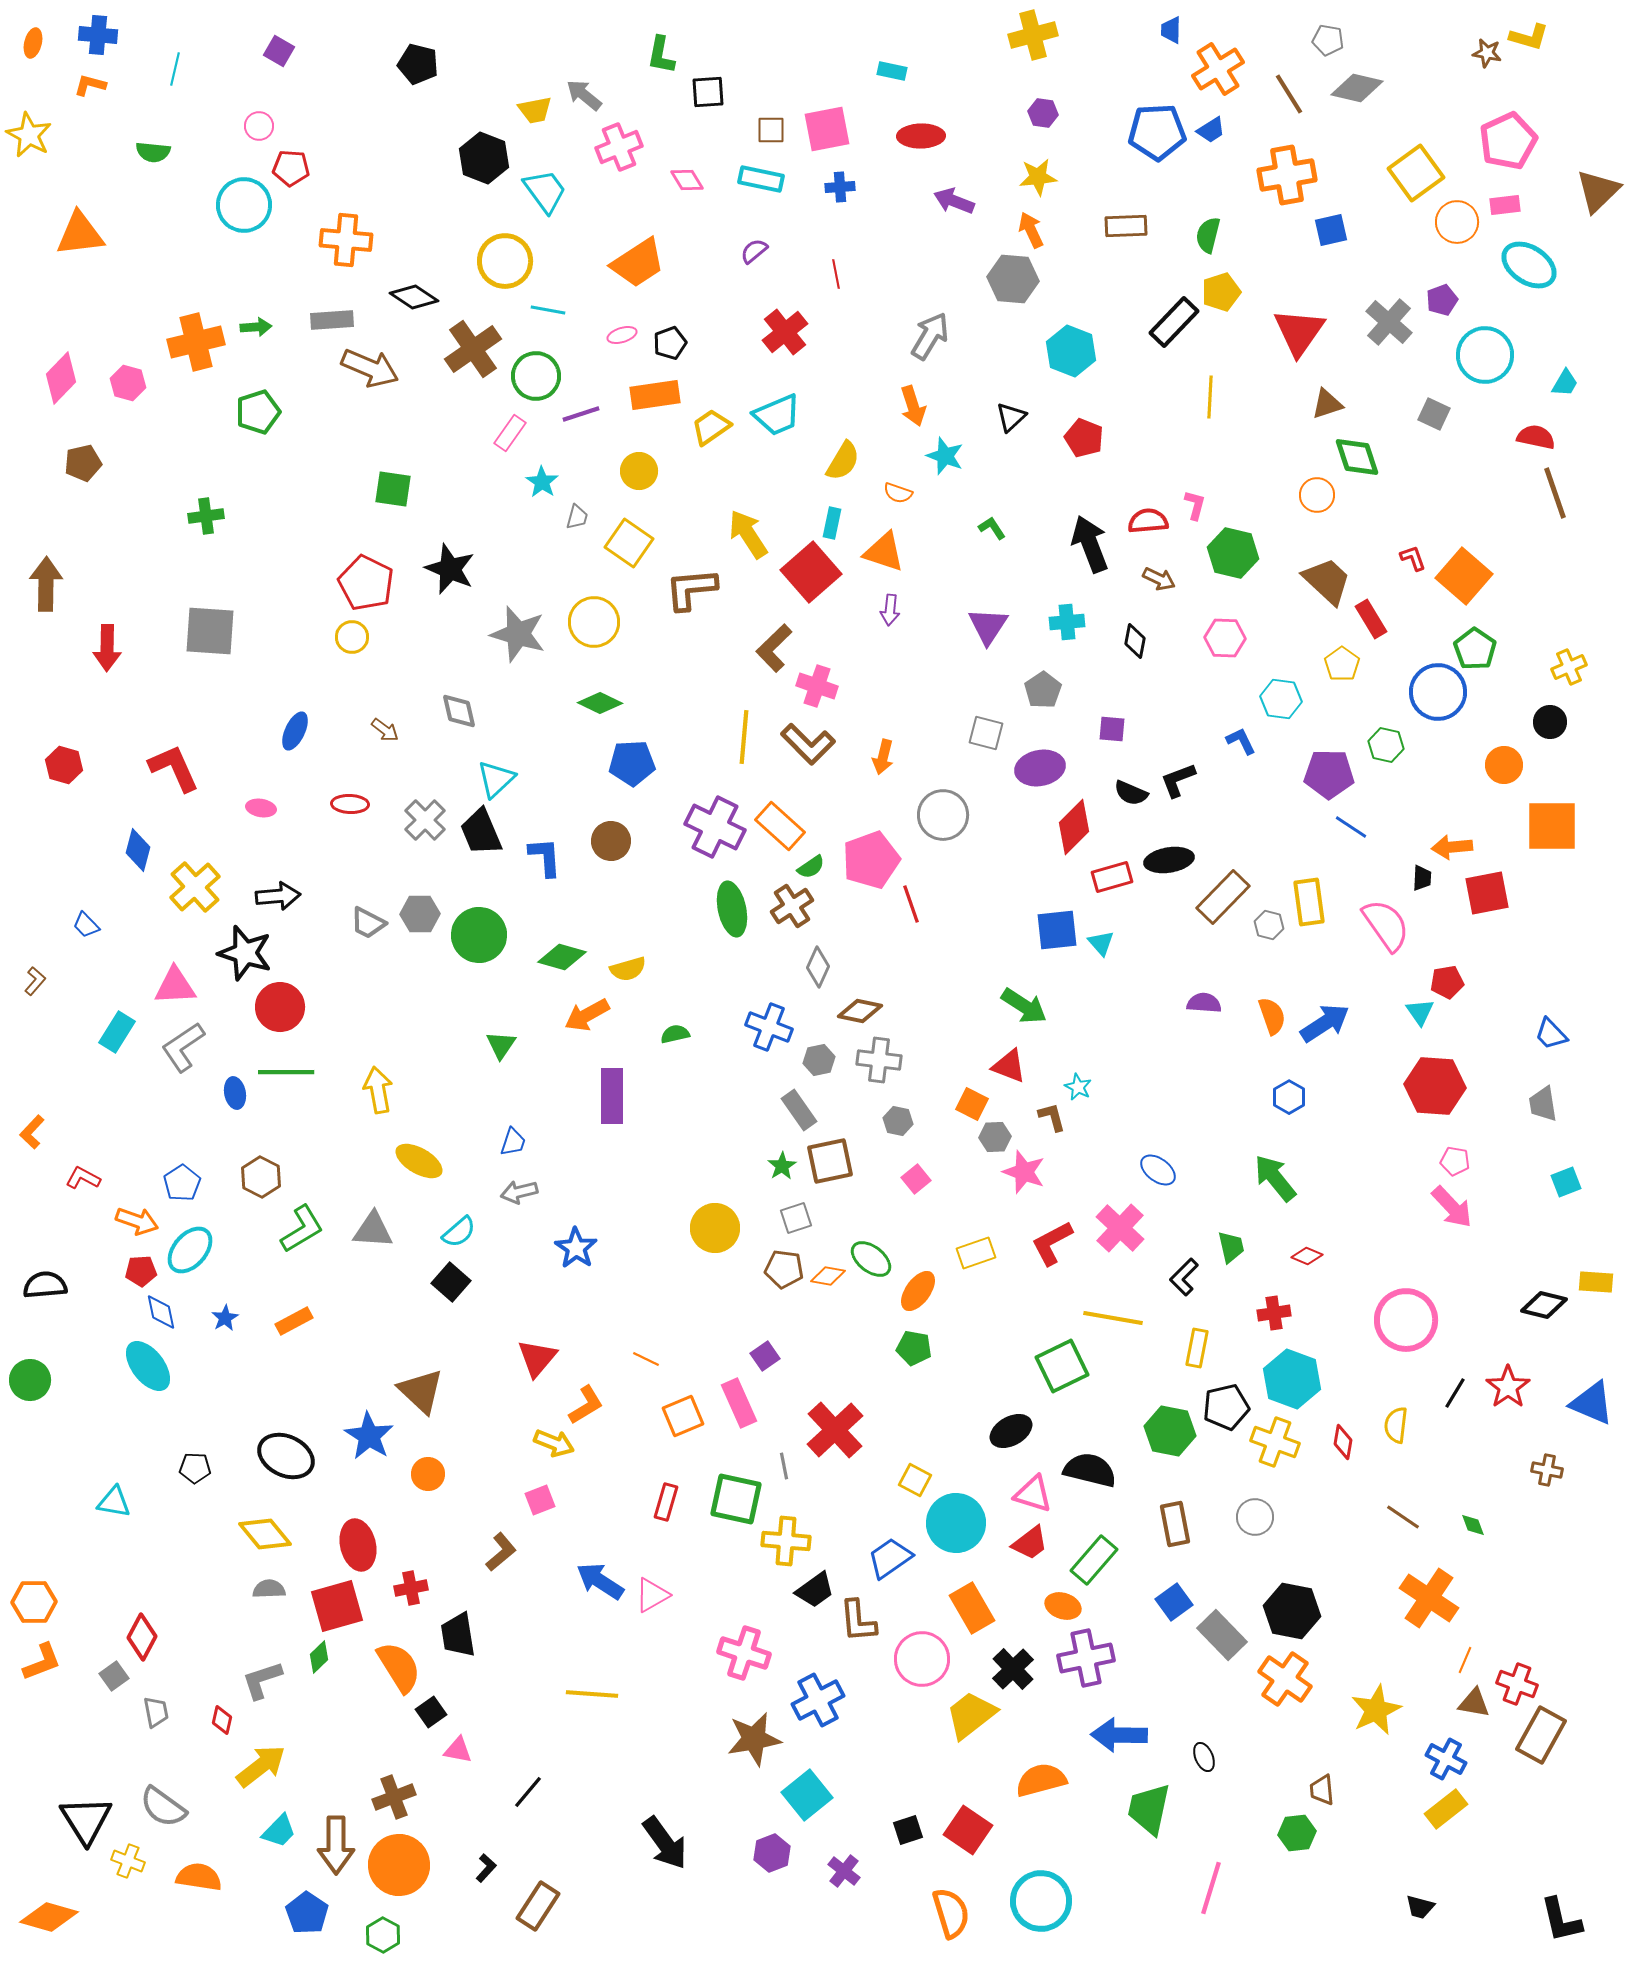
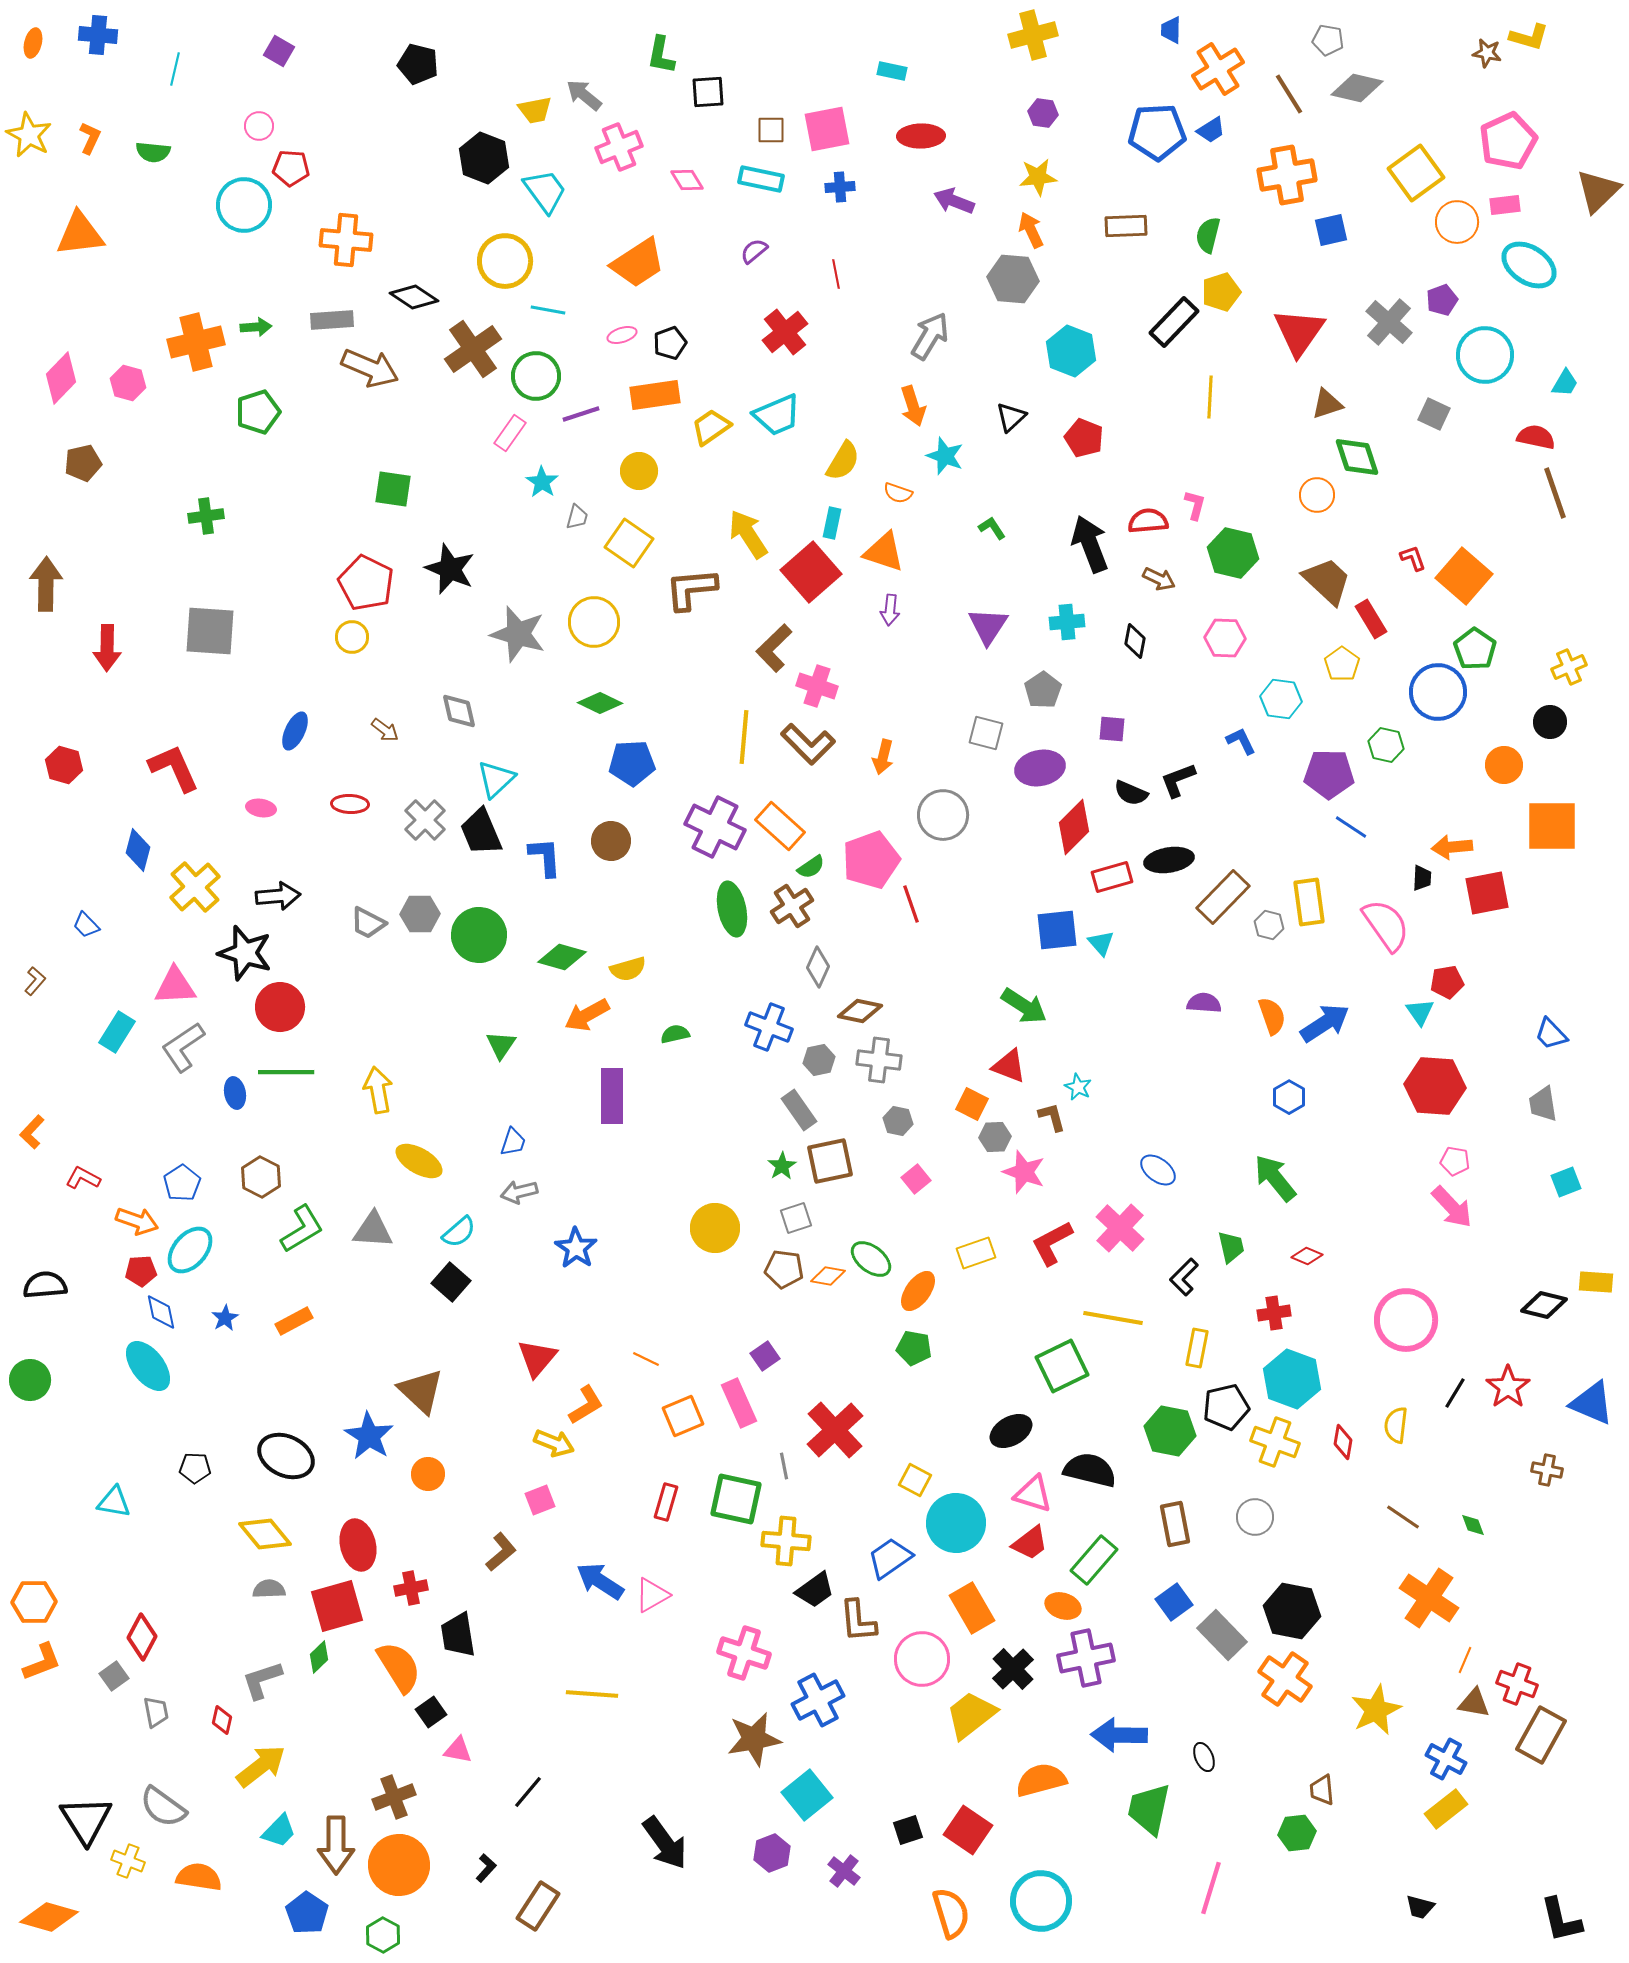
orange L-shape at (90, 85): moved 53 px down; rotated 100 degrees clockwise
